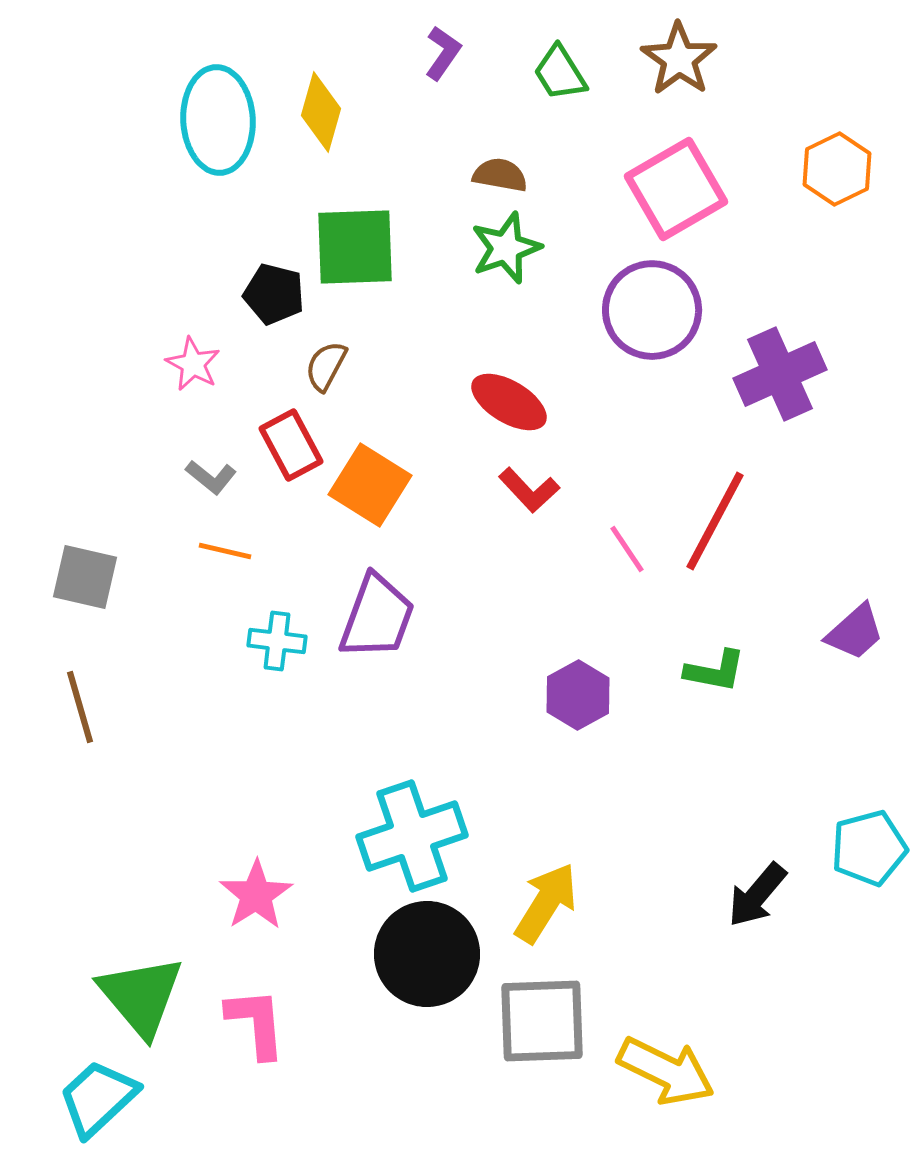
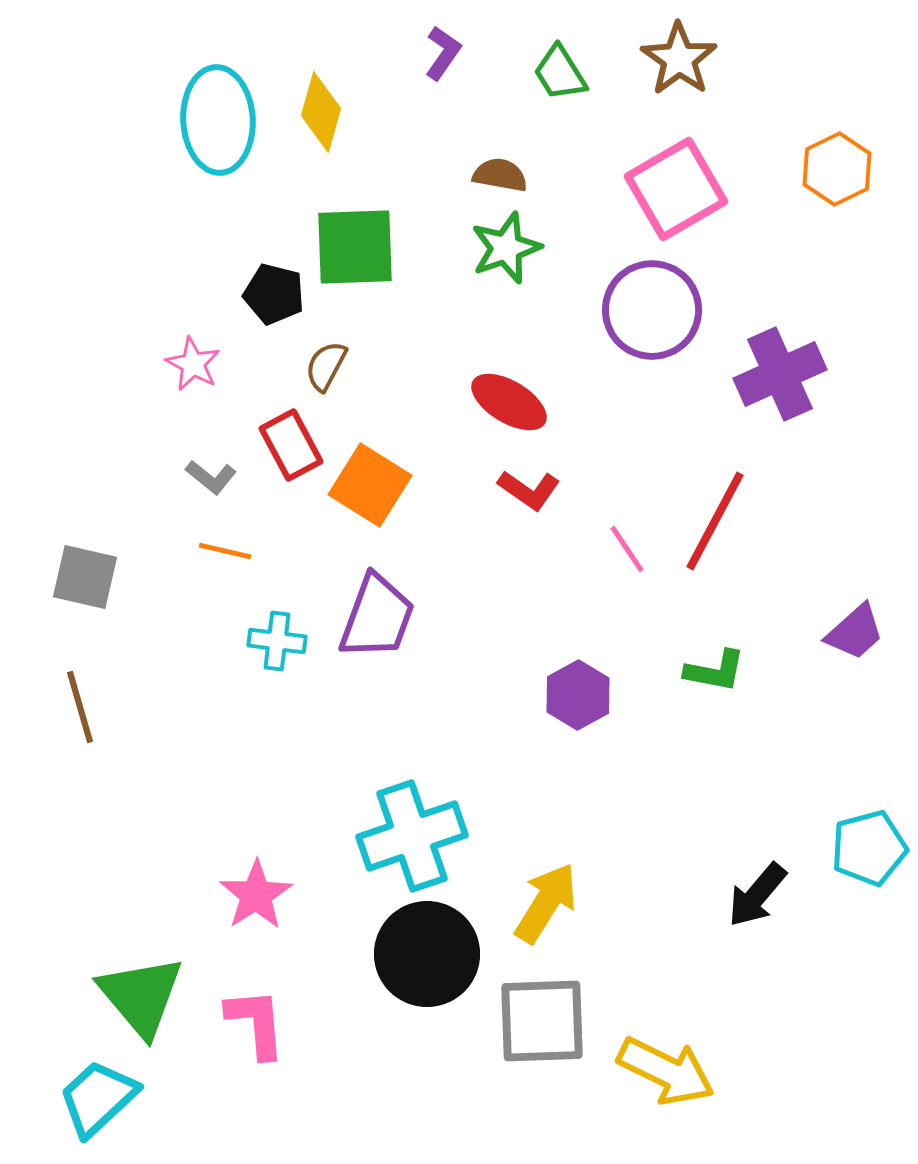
red L-shape at (529, 490): rotated 12 degrees counterclockwise
